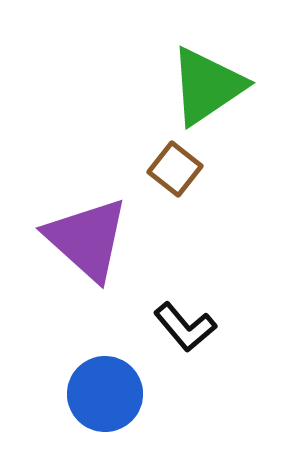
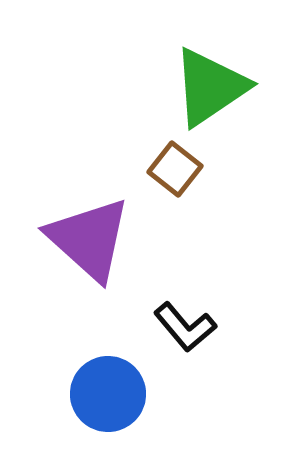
green triangle: moved 3 px right, 1 px down
purple triangle: moved 2 px right
blue circle: moved 3 px right
